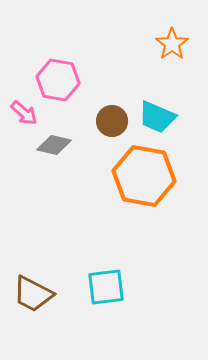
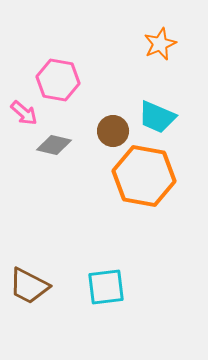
orange star: moved 12 px left; rotated 12 degrees clockwise
brown circle: moved 1 px right, 10 px down
brown trapezoid: moved 4 px left, 8 px up
